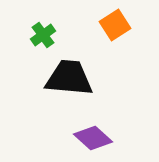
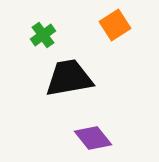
black trapezoid: rotated 15 degrees counterclockwise
purple diamond: rotated 9 degrees clockwise
